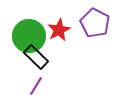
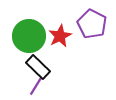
purple pentagon: moved 3 px left, 1 px down
red star: moved 1 px right, 6 px down
black rectangle: moved 2 px right, 10 px down
